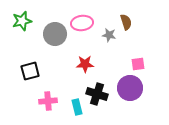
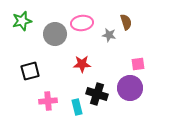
red star: moved 3 px left
